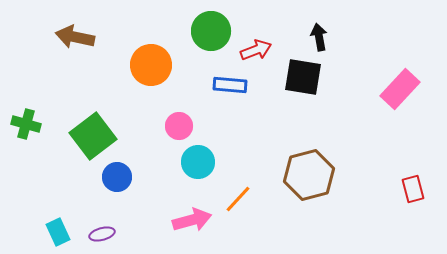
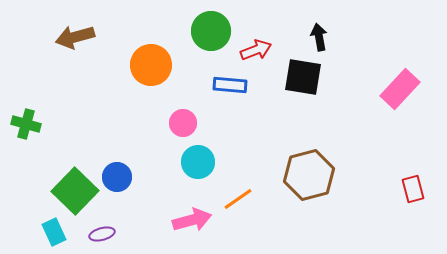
brown arrow: rotated 27 degrees counterclockwise
pink circle: moved 4 px right, 3 px up
green square: moved 18 px left, 55 px down; rotated 9 degrees counterclockwise
orange line: rotated 12 degrees clockwise
cyan rectangle: moved 4 px left
